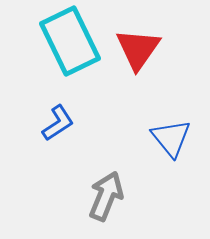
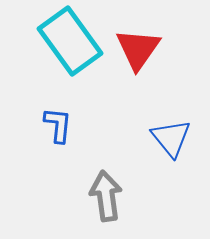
cyan rectangle: rotated 10 degrees counterclockwise
blue L-shape: moved 2 px down; rotated 51 degrees counterclockwise
gray arrow: rotated 30 degrees counterclockwise
